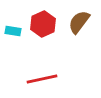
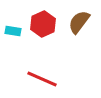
red line: rotated 36 degrees clockwise
